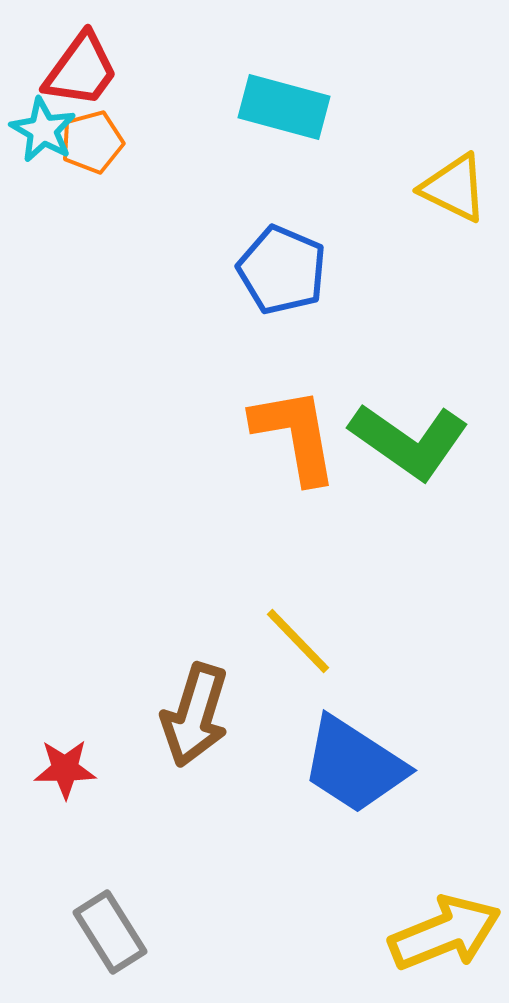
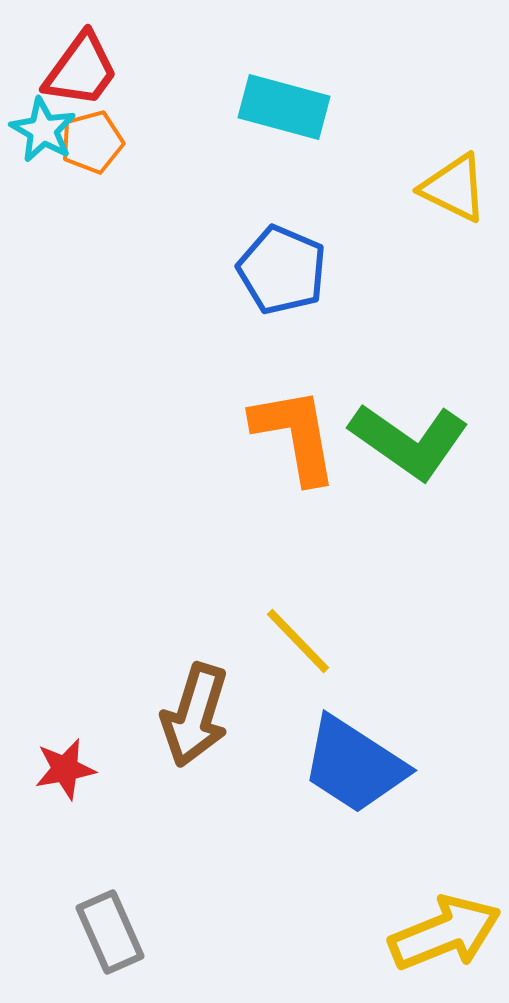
red star: rotated 10 degrees counterclockwise
gray rectangle: rotated 8 degrees clockwise
